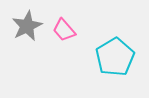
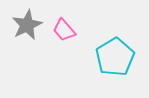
gray star: moved 1 px up
